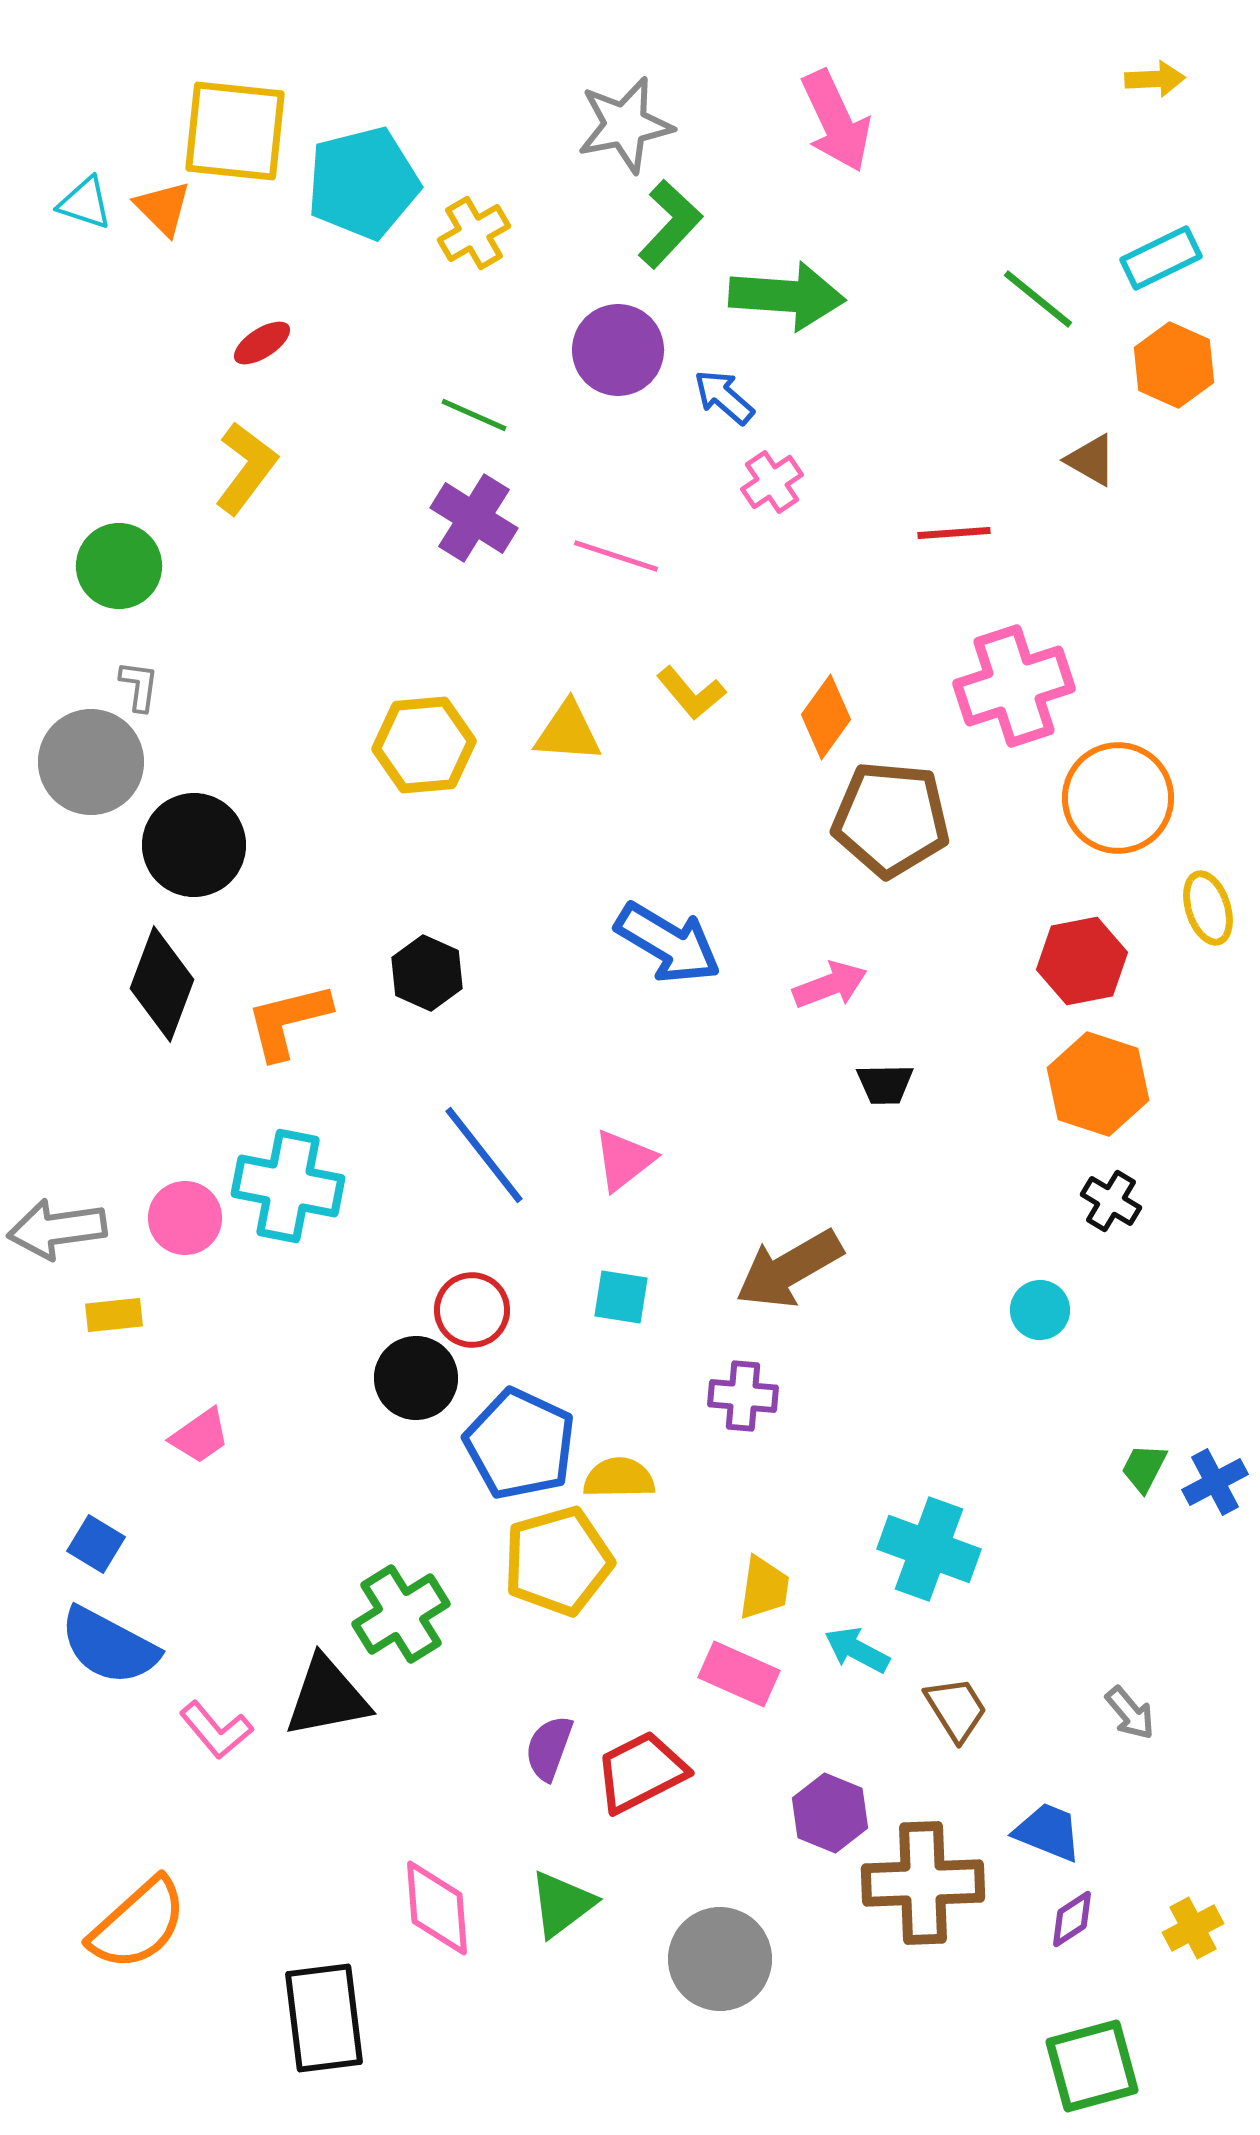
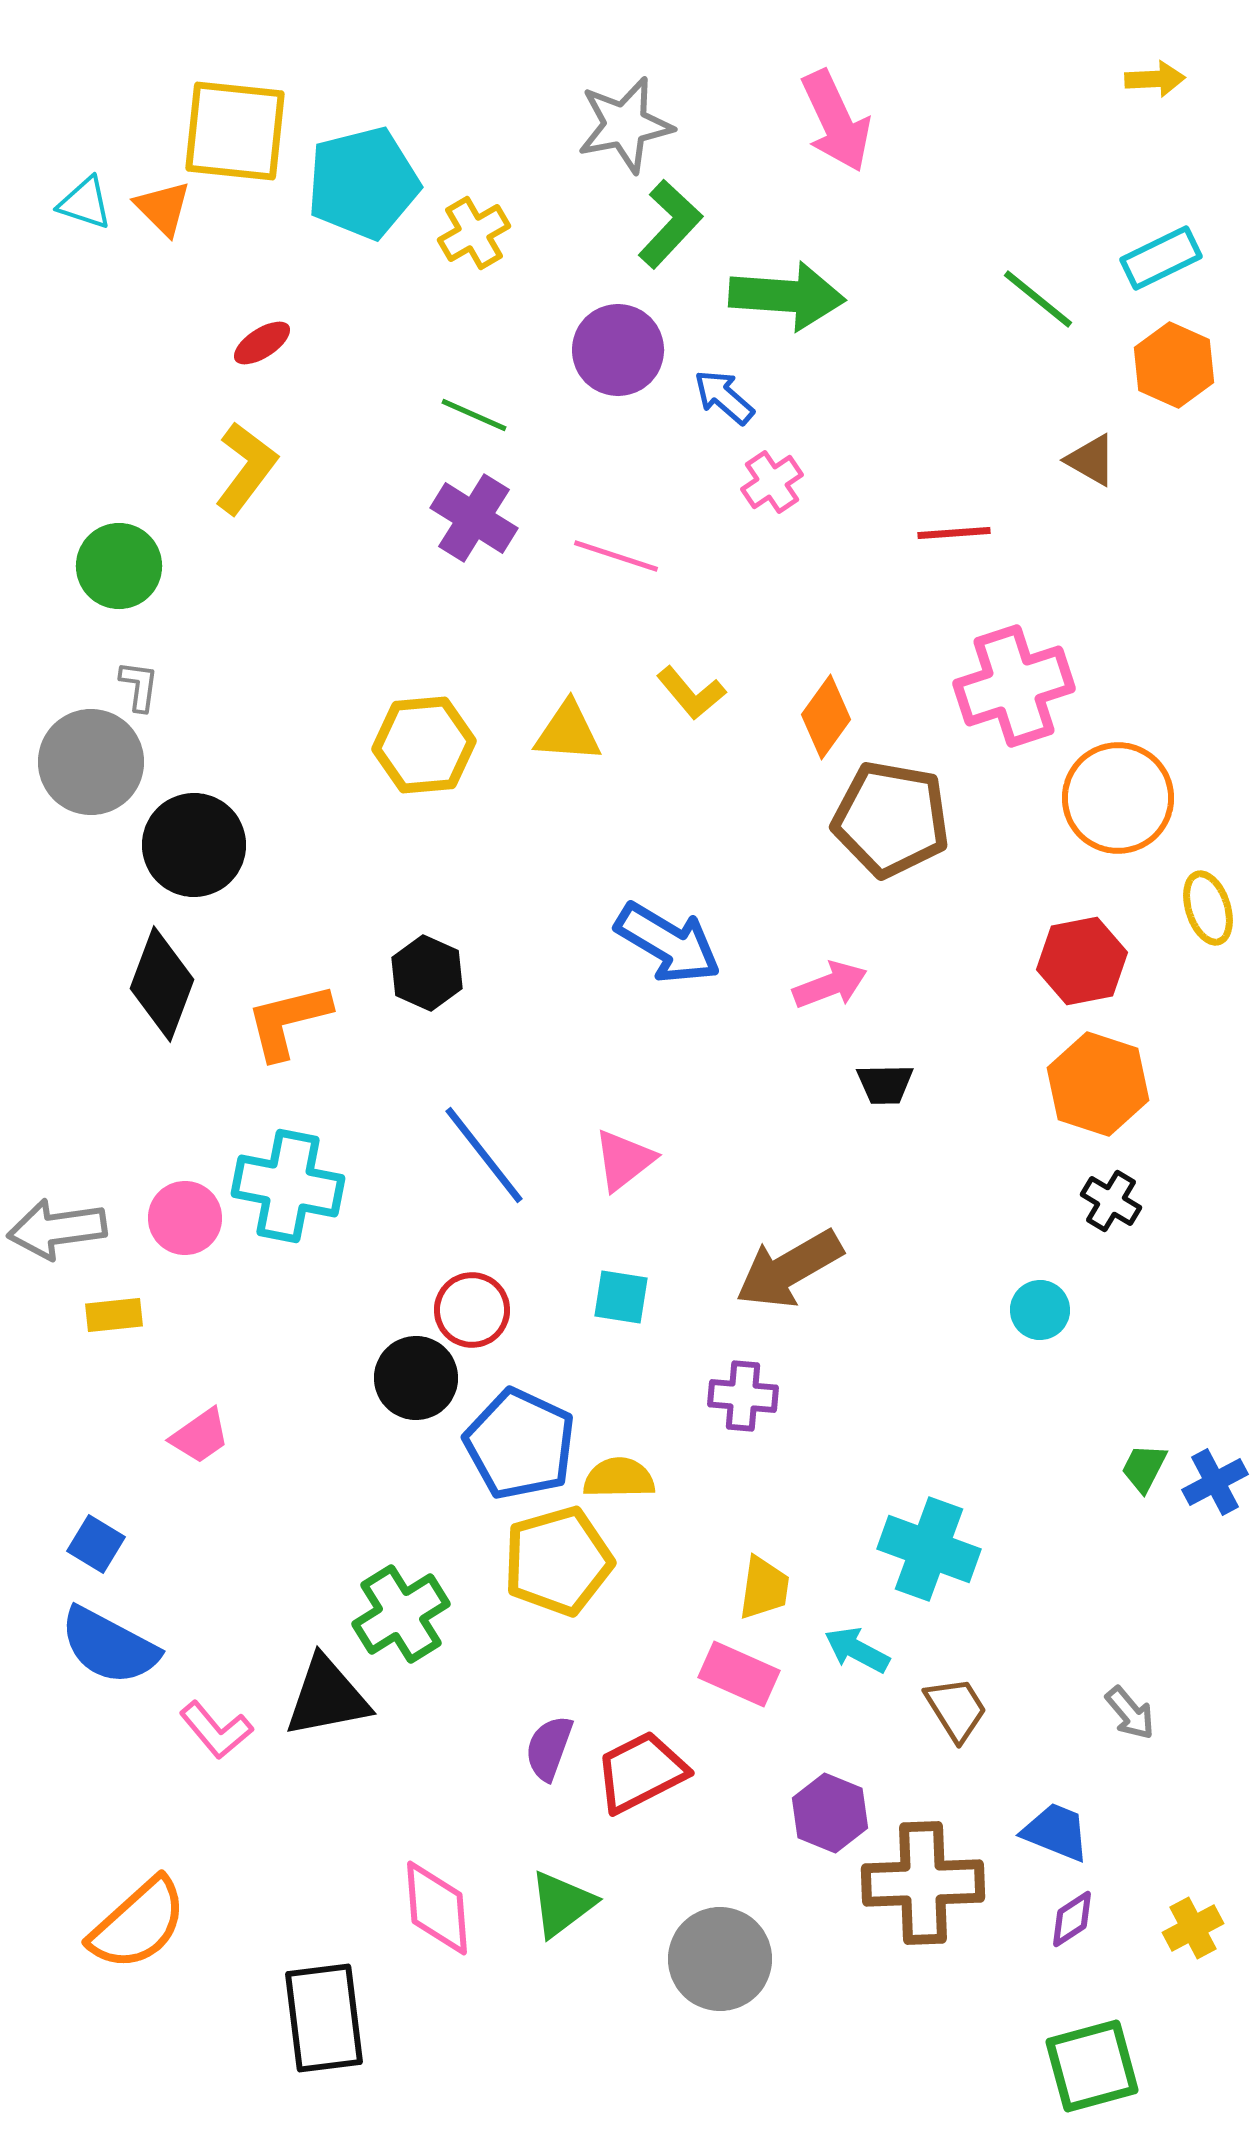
brown pentagon at (891, 819): rotated 5 degrees clockwise
blue trapezoid at (1048, 1832): moved 8 px right
